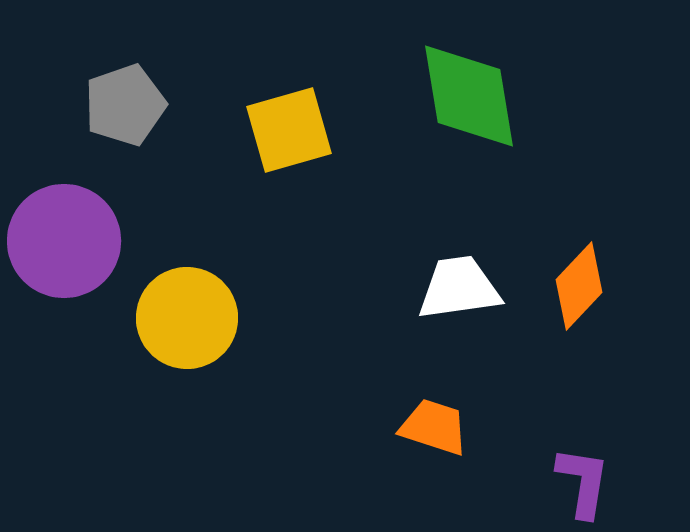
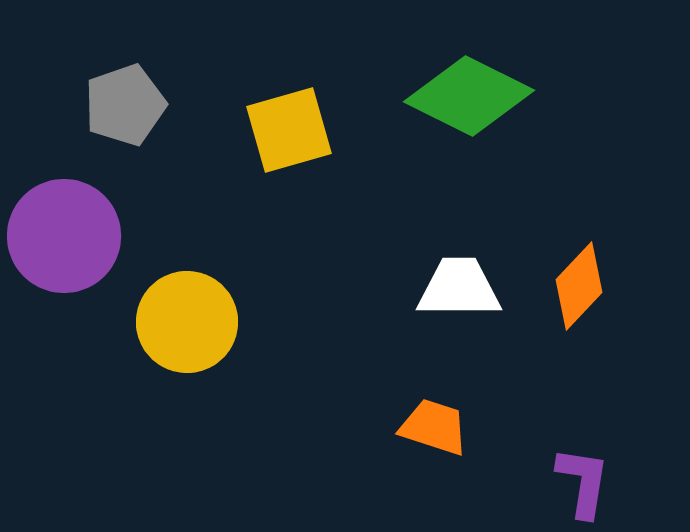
green diamond: rotated 54 degrees counterclockwise
purple circle: moved 5 px up
white trapezoid: rotated 8 degrees clockwise
yellow circle: moved 4 px down
